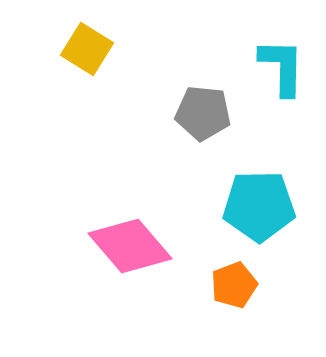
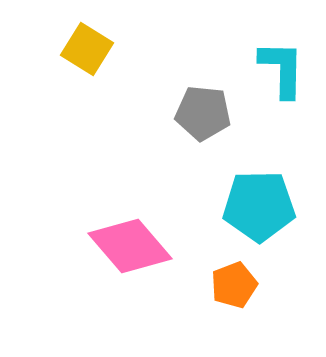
cyan L-shape: moved 2 px down
